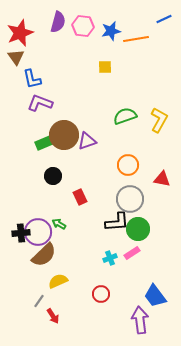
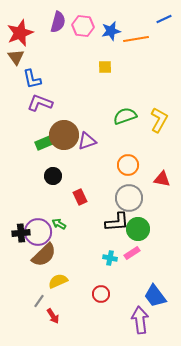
gray circle: moved 1 px left, 1 px up
cyan cross: rotated 32 degrees clockwise
